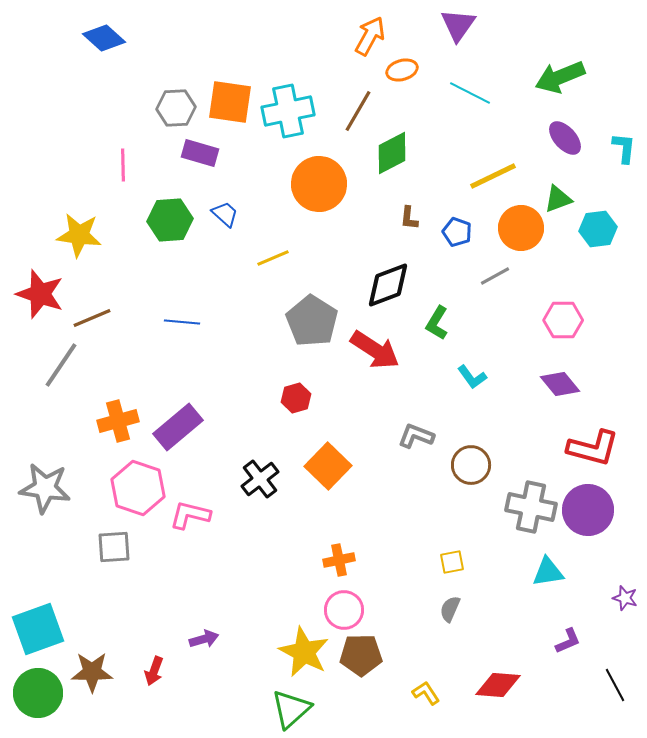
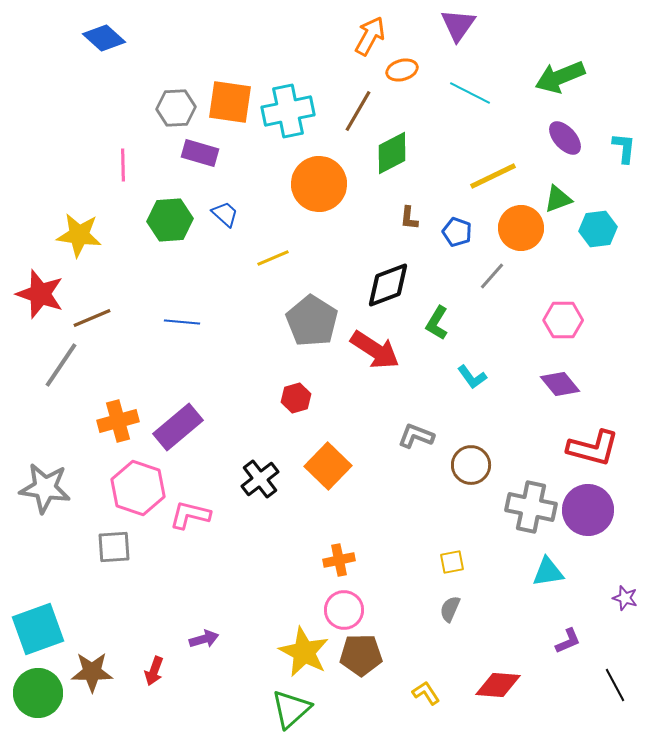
gray line at (495, 276): moved 3 px left; rotated 20 degrees counterclockwise
